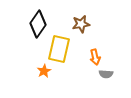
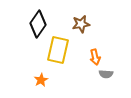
yellow rectangle: moved 1 px left, 1 px down
orange star: moved 3 px left, 9 px down
